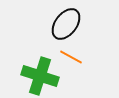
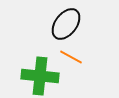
green cross: rotated 12 degrees counterclockwise
